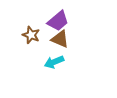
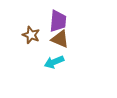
purple trapezoid: rotated 45 degrees counterclockwise
